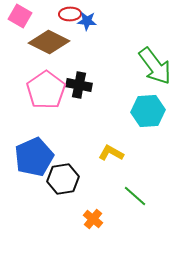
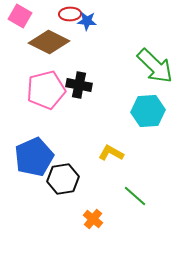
green arrow: rotated 9 degrees counterclockwise
pink pentagon: rotated 21 degrees clockwise
